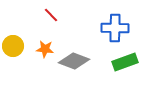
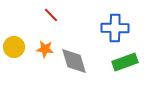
yellow circle: moved 1 px right, 1 px down
gray diamond: rotated 52 degrees clockwise
